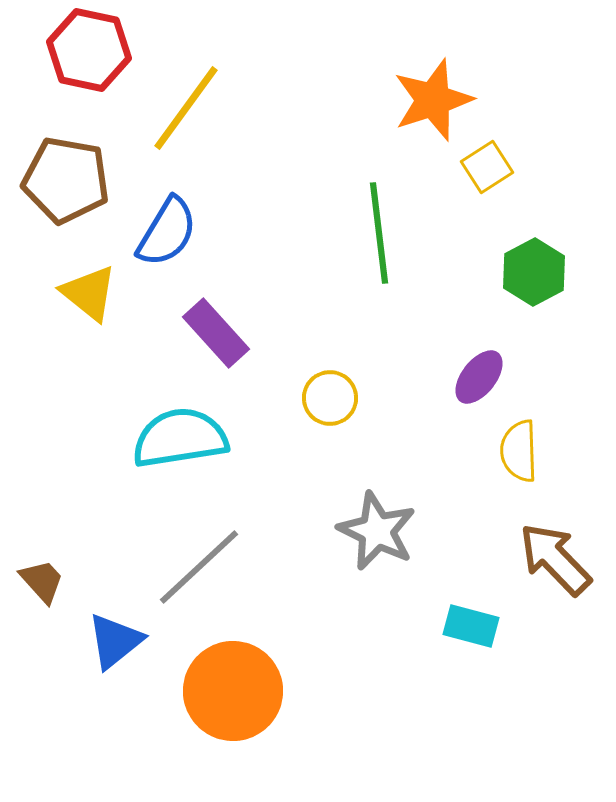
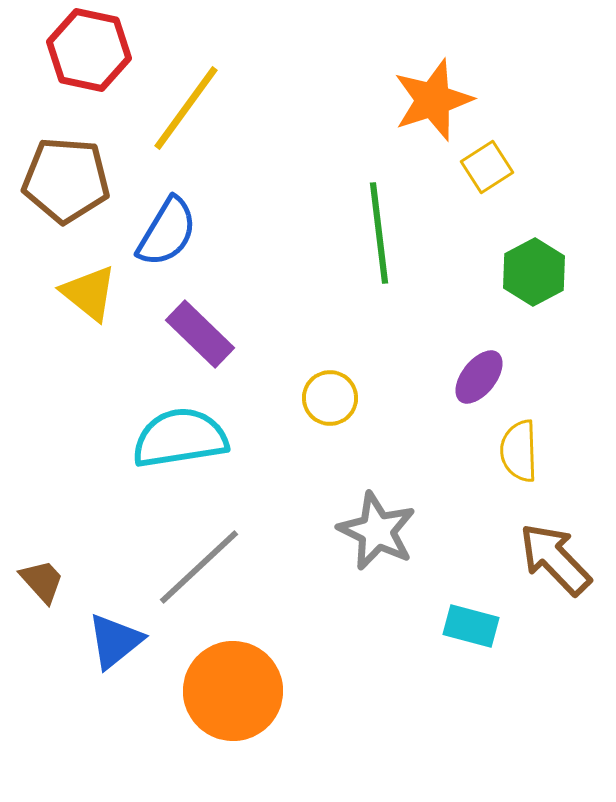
brown pentagon: rotated 6 degrees counterclockwise
purple rectangle: moved 16 px left, 1 px down; rotated 4 degrees counterclockwise
